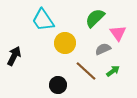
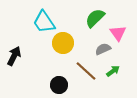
cyan trapezoid: moved 1 px right, 2 px down
yellow circle: moved 2 px left
black circle: moved 1 px right
